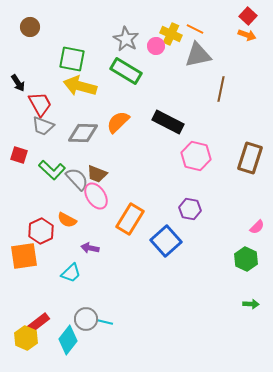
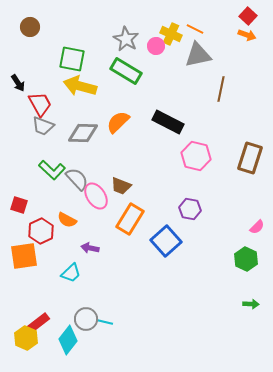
red square at (19, 155): moved 50 px down
brown trapezoid at (97, 174): moved 24 px right, 12 px down
